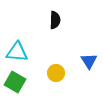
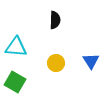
cyan triangle: moved 1 px left, 5 px up
blue triangle: moved 2 px right
yellow circle: moved 10 px up
